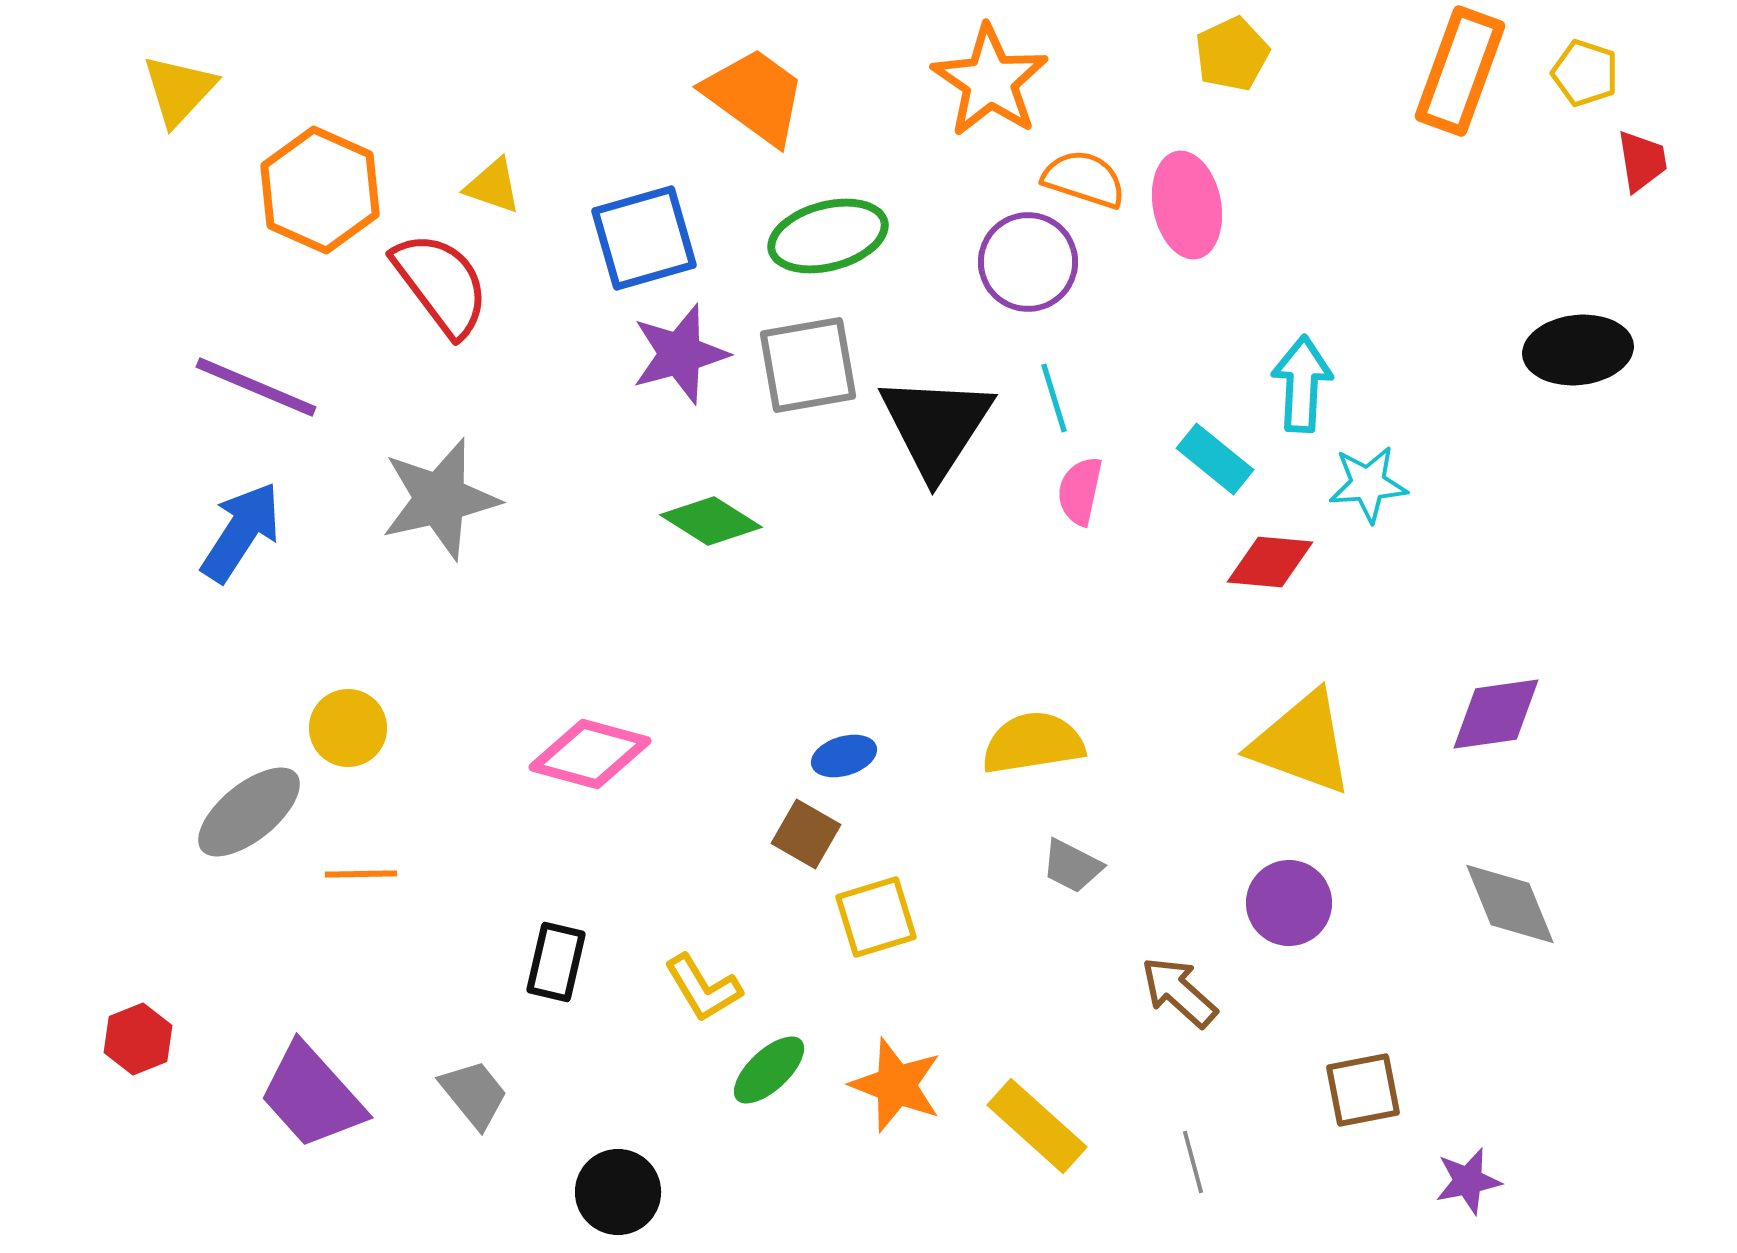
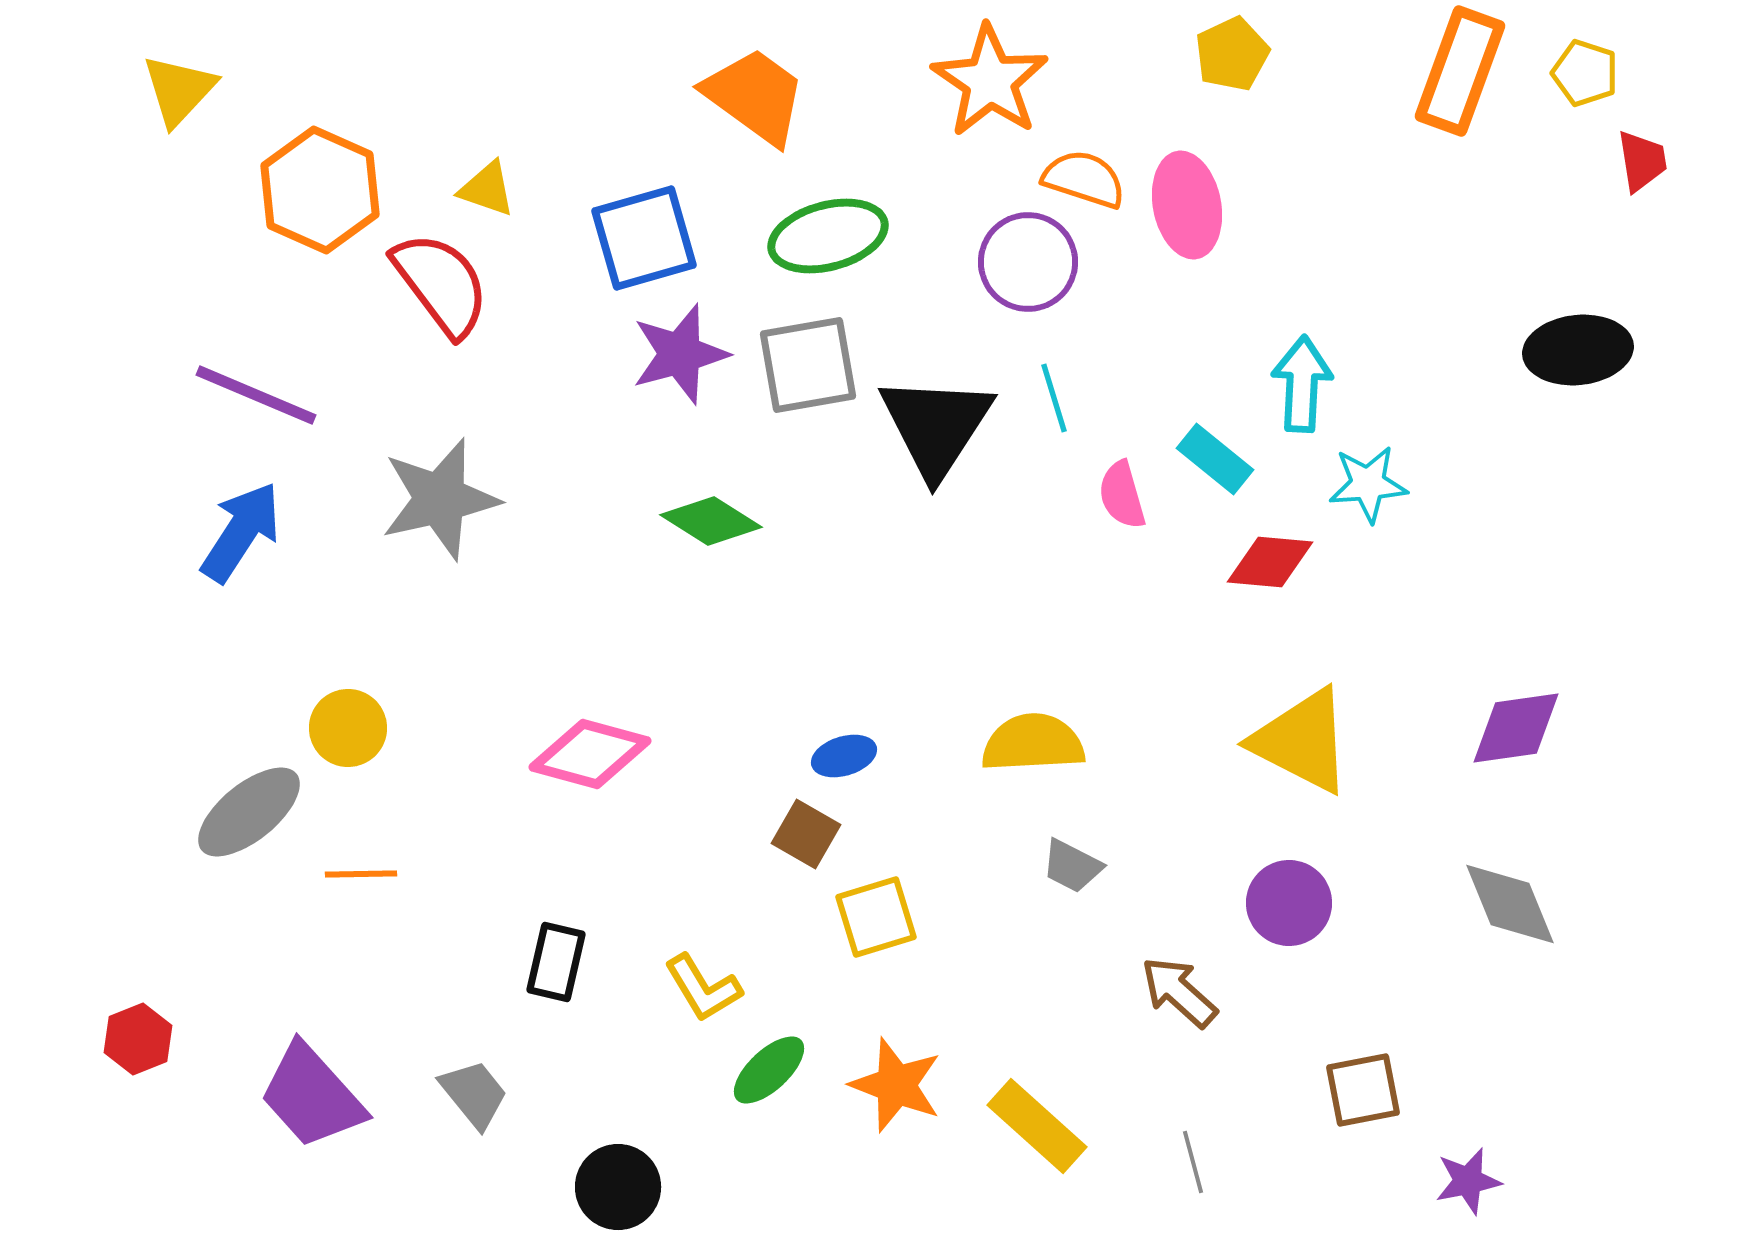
yellow triangle at (493, 186): moved 6 px left, 3 px down
purple line at (256, 387): moved 8 px down
pink semicircle at (1080, 491): moved 42 px right, 4 px down; rotated 28 degrees counterclockwise
purple diamond at (1496, 714): moved 20 px right, 14 px down
yellow semicircle at (1033, 743): rotated 6 degrees clockwise
yellow triangle at (1302, 743): moved 2 px up; rotated 7 degrees clockwise
black circle at (618, 1192): moved 5 px up
